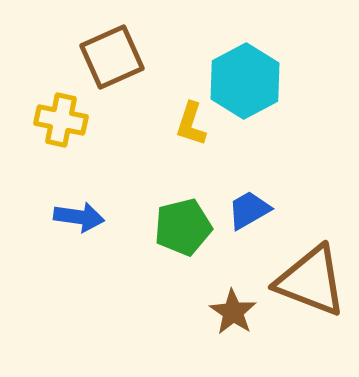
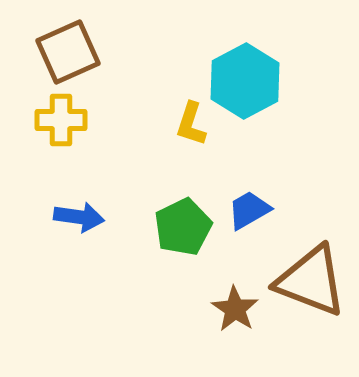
brown square: moved 44 px left, 5 px up
yellow cross: rotated 12 degrees counterclockwise
green pentagon: rotated 12 degrees counterclockwise
brown star: moved 2 px right, 3 px up
